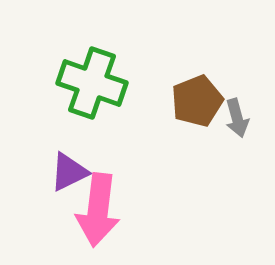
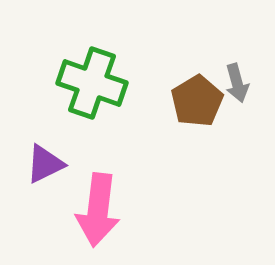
brown pentagon: rotated 9 degrees counterclockwise
gray arrow: moved 35 px up
purple triangle: moved 24 px left, 8 px up
